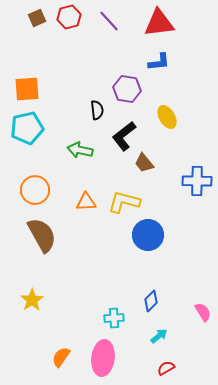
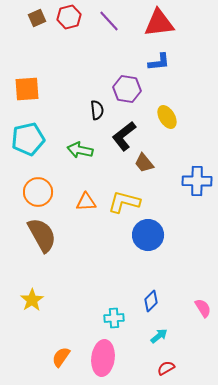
cyan pentagon: moved 1 px right, 11 px down
orange circle: moved 3 px right, 2 px down
pink semicircle: moved 4 px up
